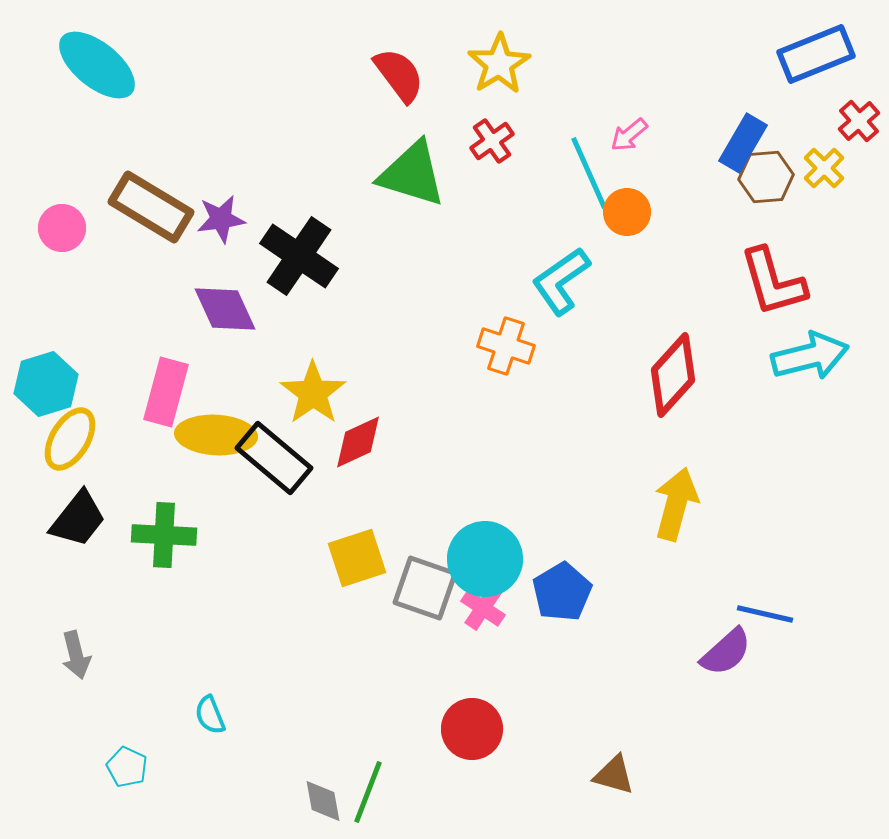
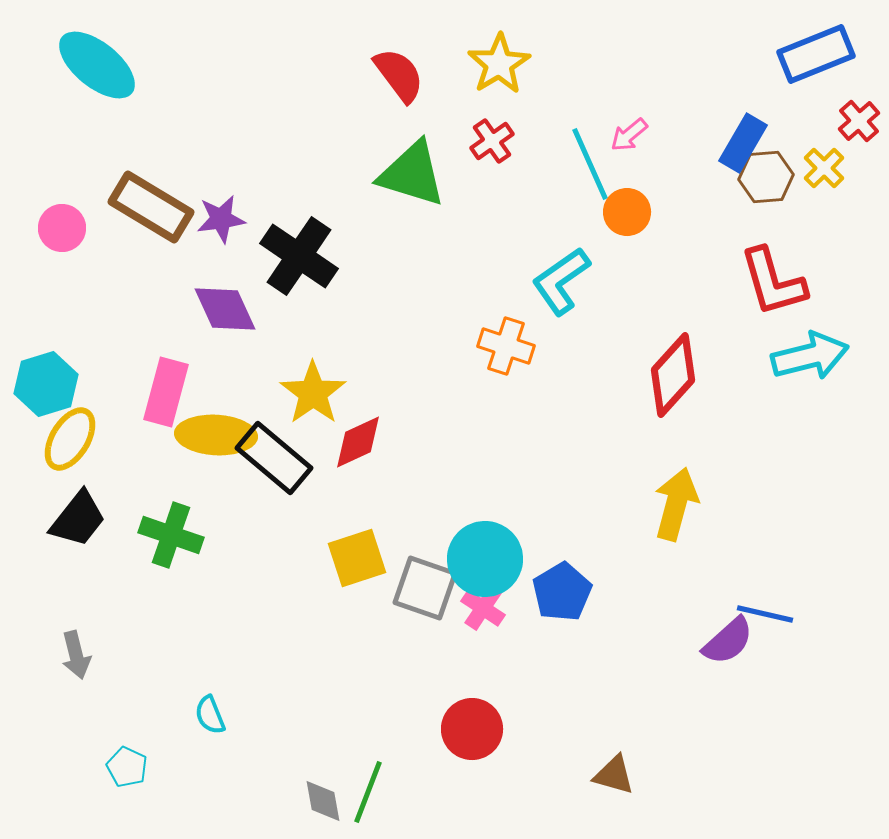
cyan line at (589, 173): moved 1 px right, 9 px up
green cross at (164, 535): moved 7 px right; rotated 16 degrees clockwise
purple semicircle at (726, 652): moved 2 px right, 11 px up
